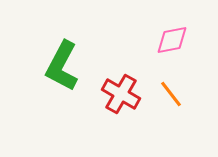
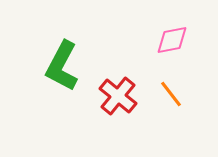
red cross: moved 3 px left, 2 px down; rotated 9 degrees clockwise
